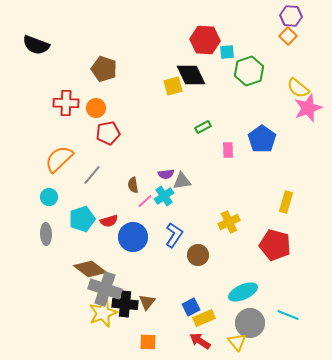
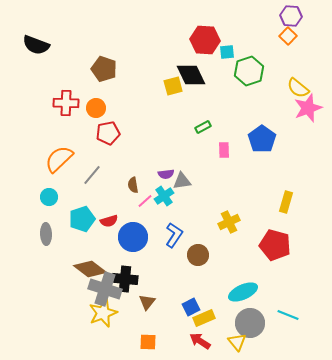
pink rectangle at (228, 150): moved 4 px left
black cross at (125, 304): moved 25 px up
